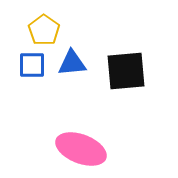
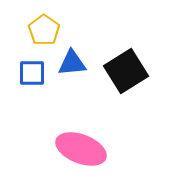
blue square: moved 8 px down
black square: rotated 27 degrees counterclockwise
